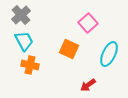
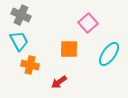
gray cross: rotated 24 degrees counterclockwise
cyan trapezoid: moved 5 px left
orange square: rotated 24 degrees counterclockwise
cyan ellipse: rotated 10 degrees clockwise
red arrow: moved 29 px left, 3 px up
